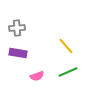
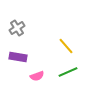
gray cross: rotated 28 degrees counterclockwise
purple rectangle: moved 4 px down
